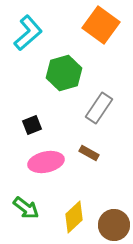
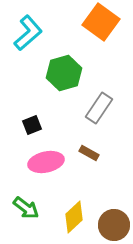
orange square: moved 3 px up
